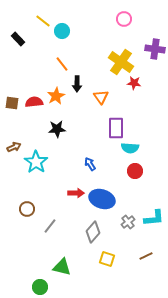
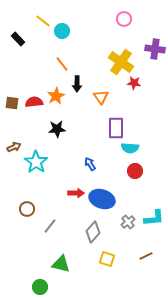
green triangle: moved 1 px left, 3 px up
